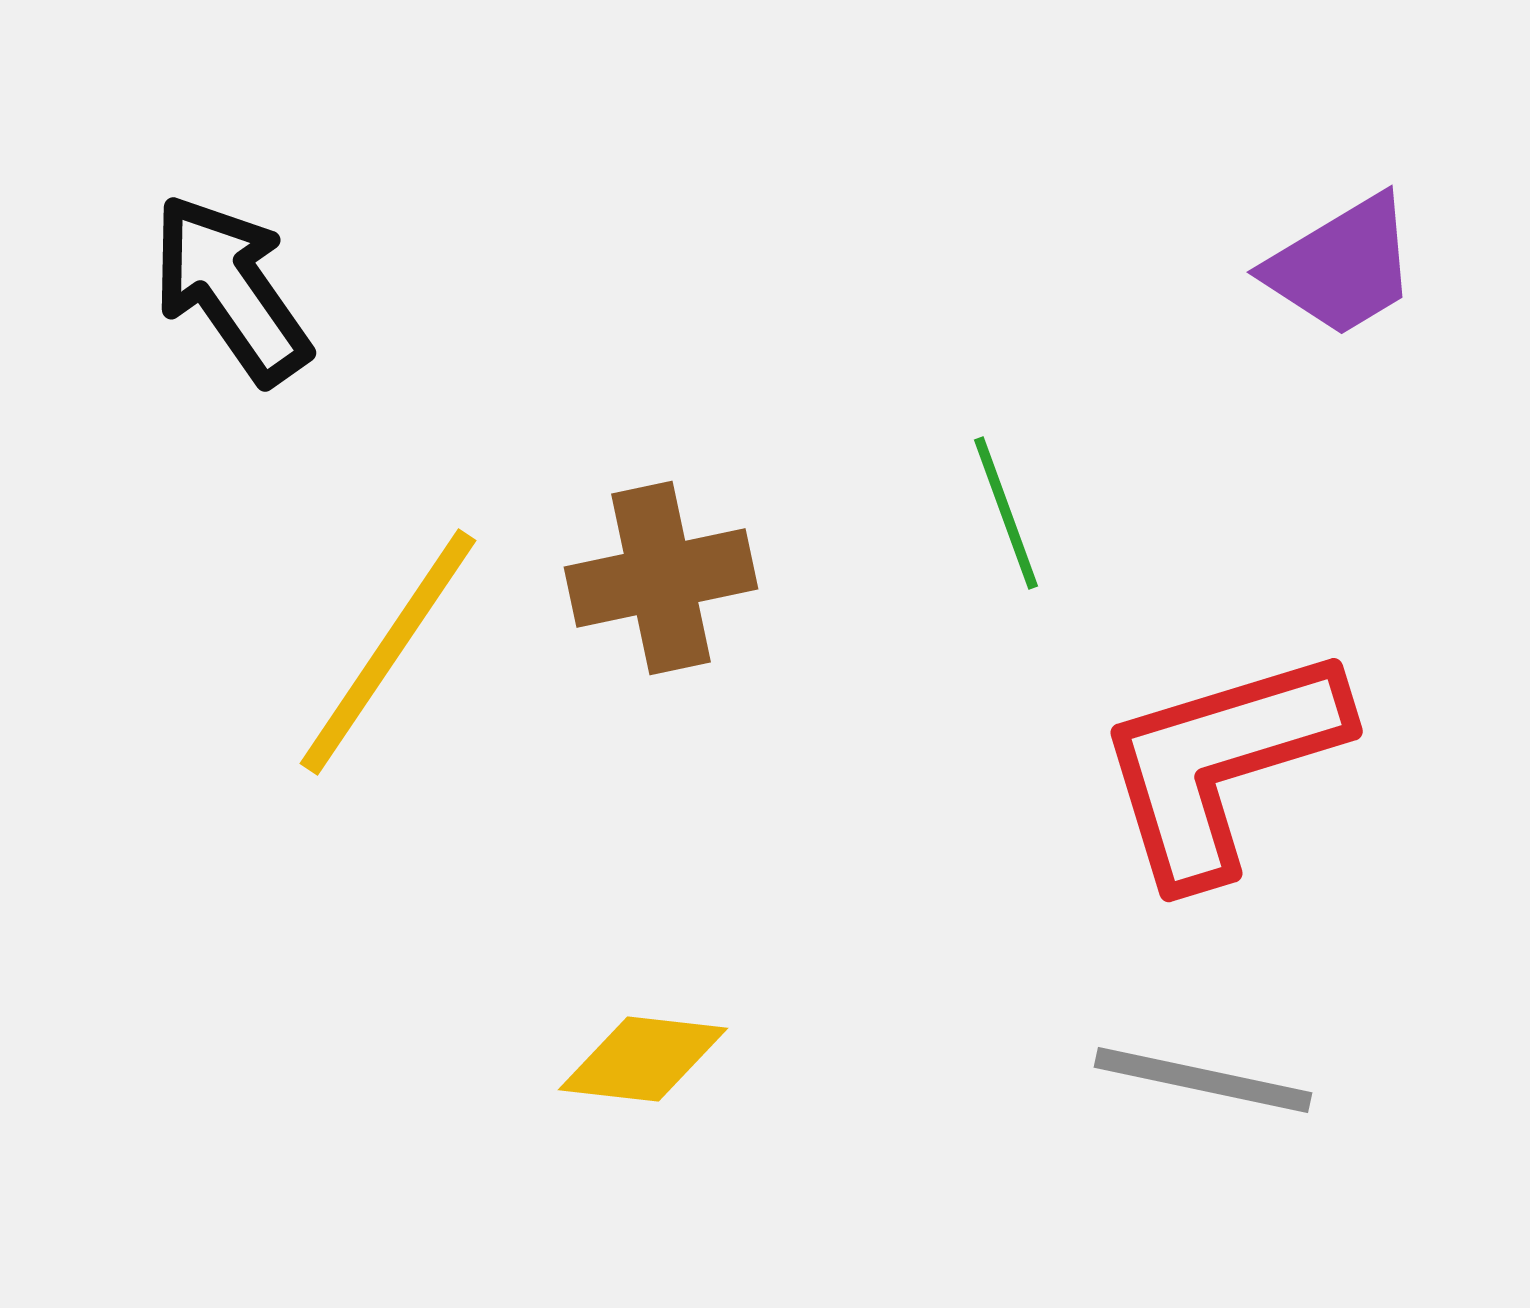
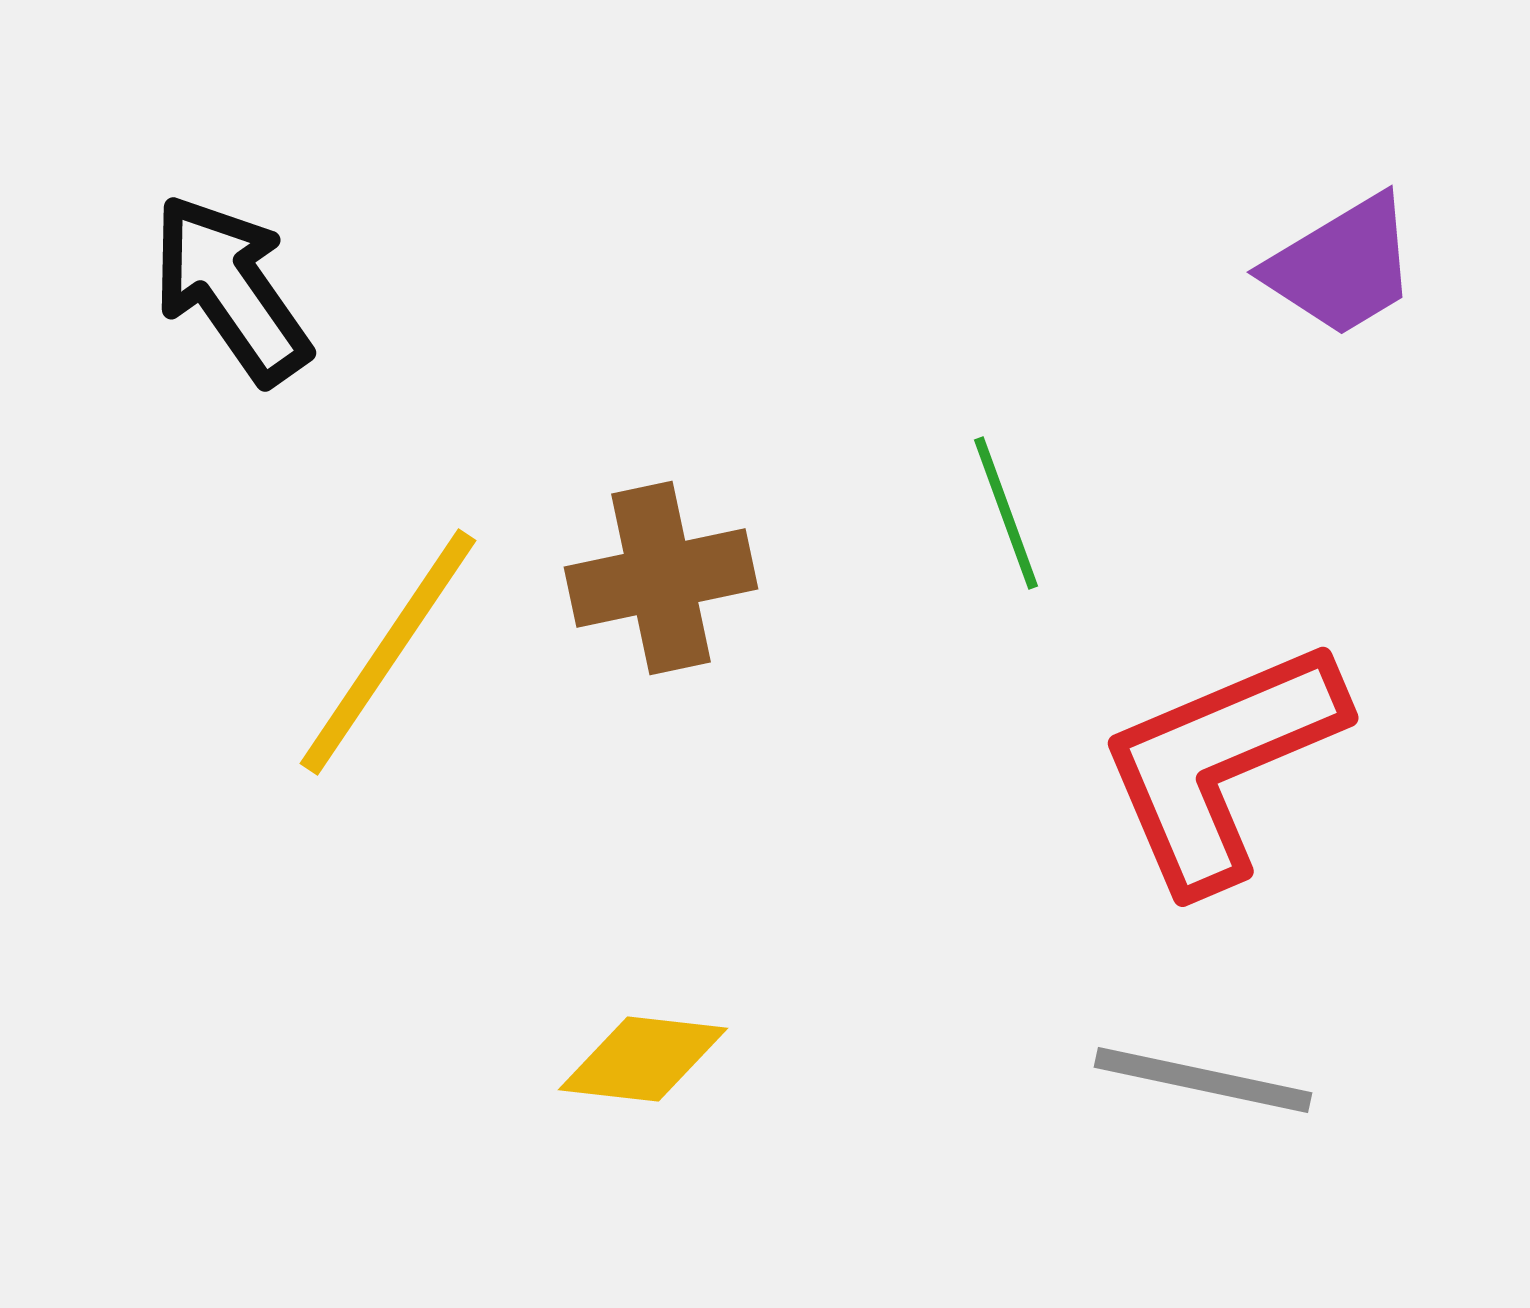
red L-shape: rotated 6 degrees counterclockwise
